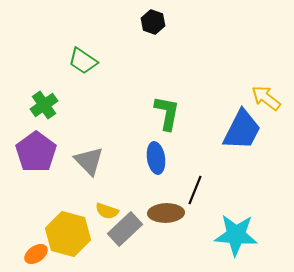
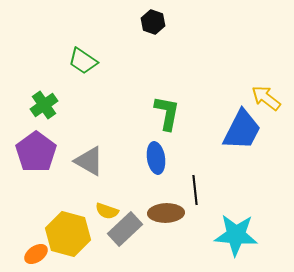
gray triangle: rotated 16 degrees counterclockwise
black line: rotated 28 degrees counterclockwise
